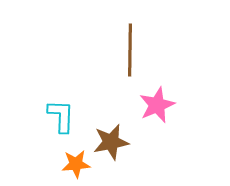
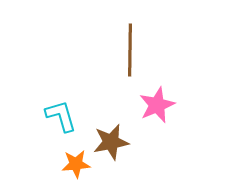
cyan L-shape: rotated 18 degrees counterclockwise
